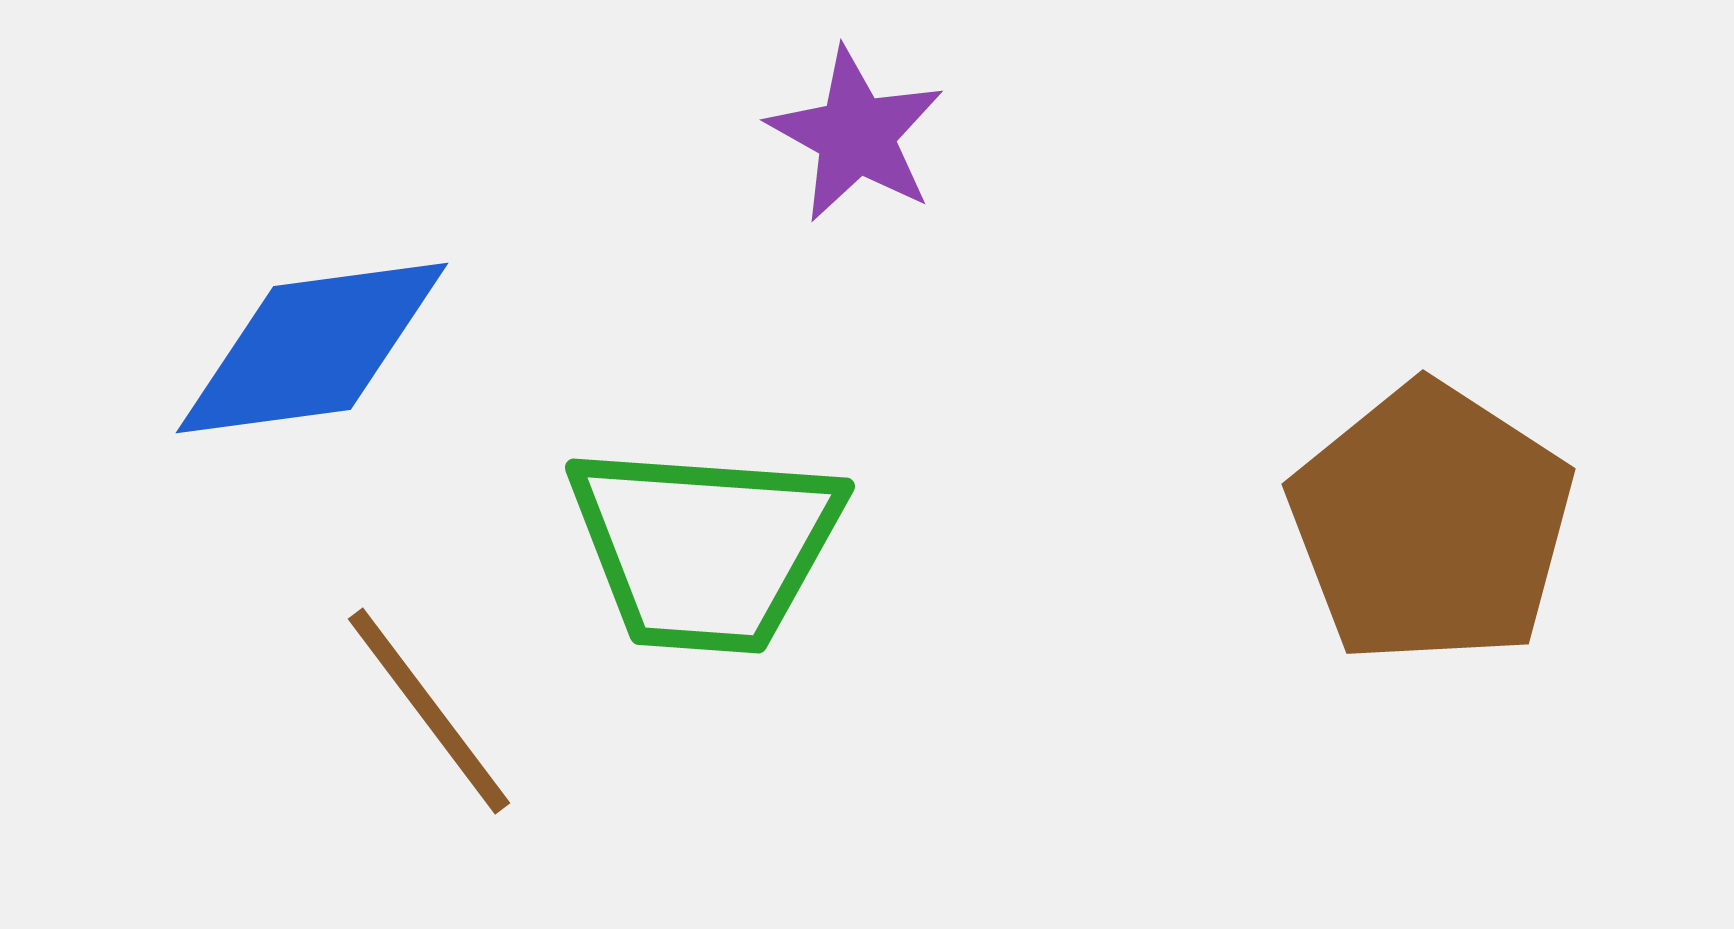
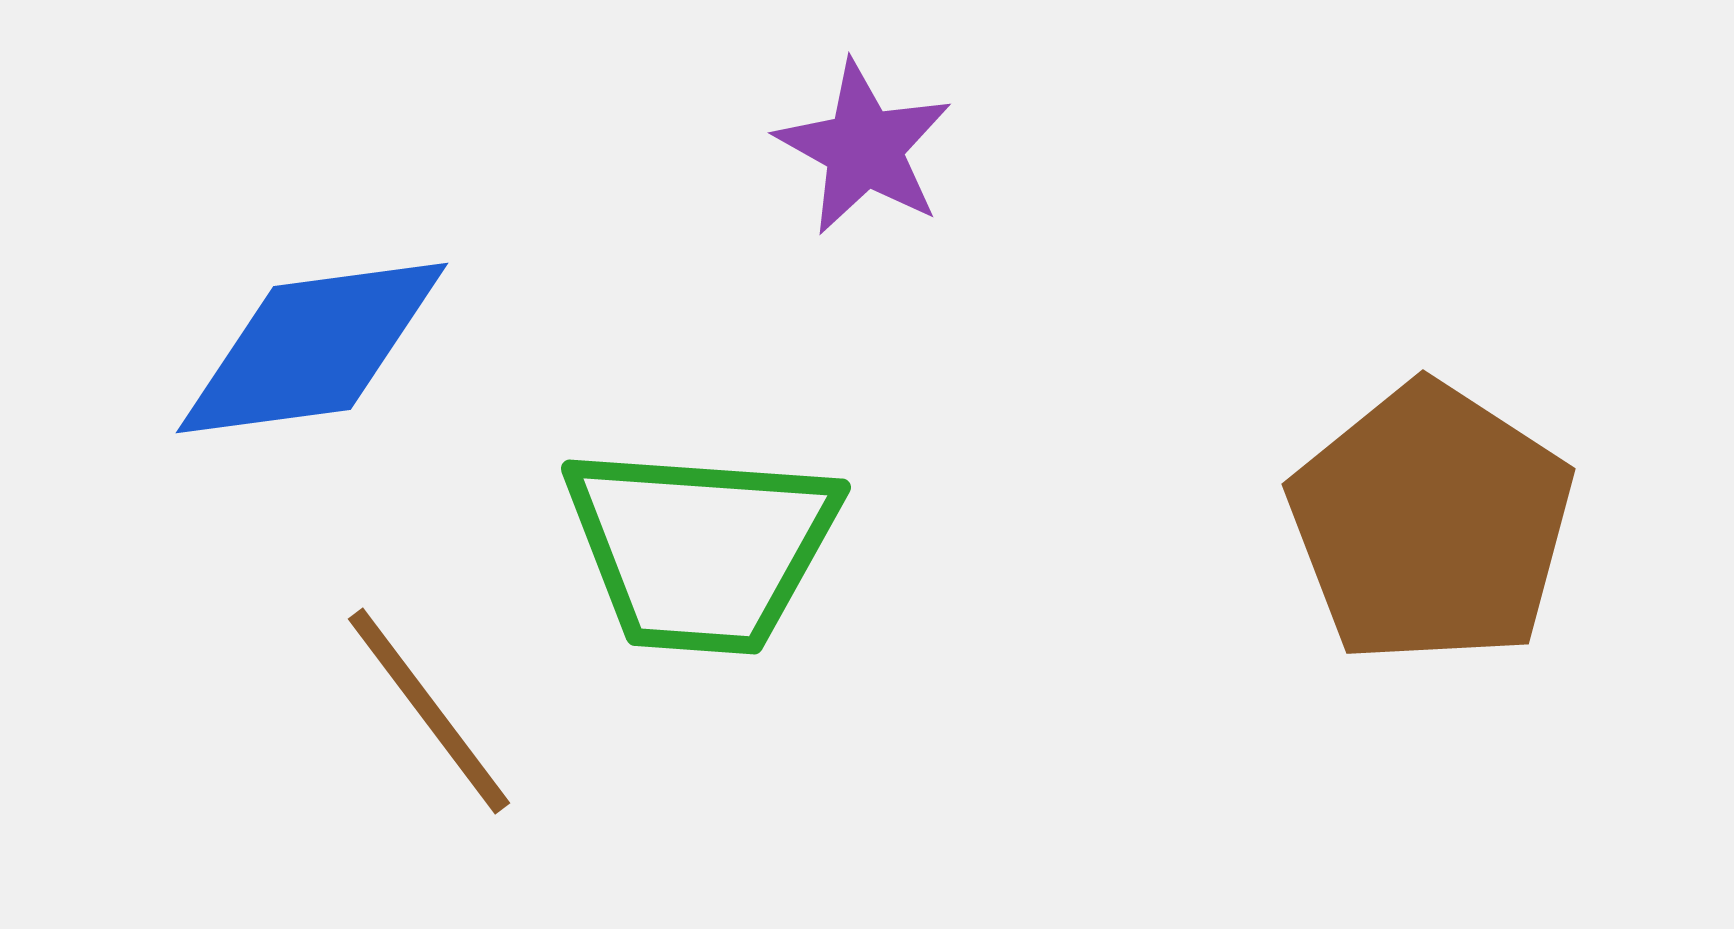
purple star: moved 8 px right, 13 px down
green trapezoid: moved 4 px left, 1 px down
